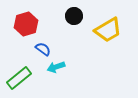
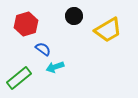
cyan arrow: moved 1 px left
